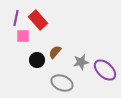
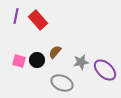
purple line: moved 2 px up
pink square: moved 4 px left, 25 px down; rotated 16 degrees clockwise
